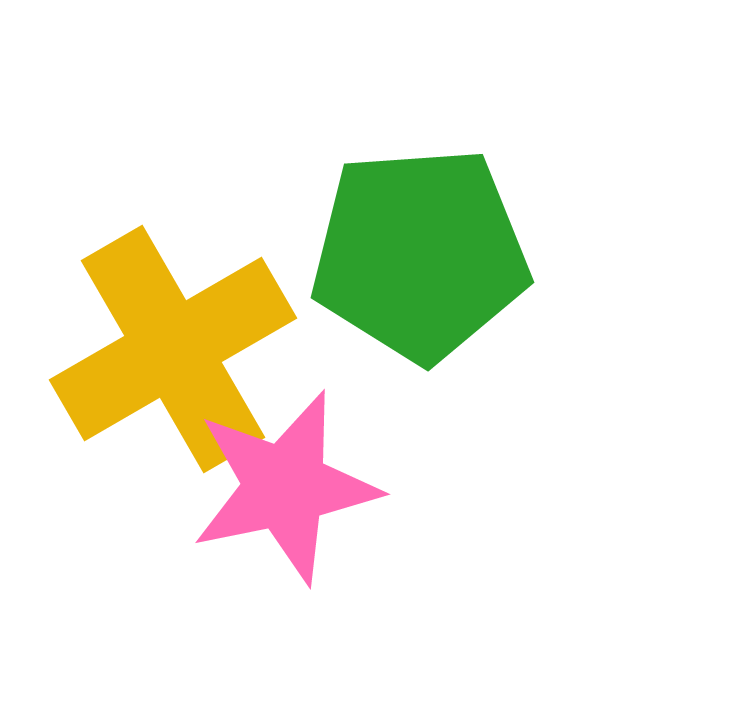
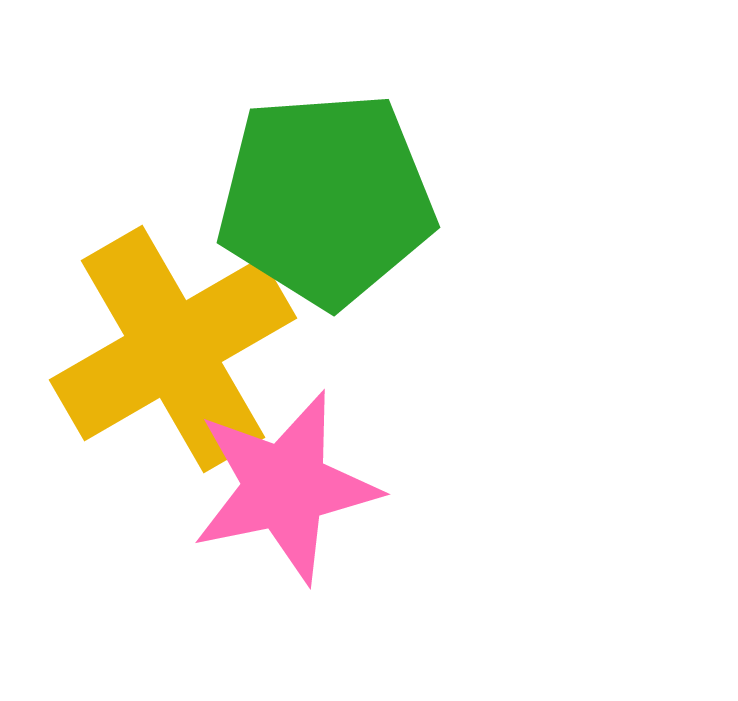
green pentagon: moved 94 px left, 55 px up
